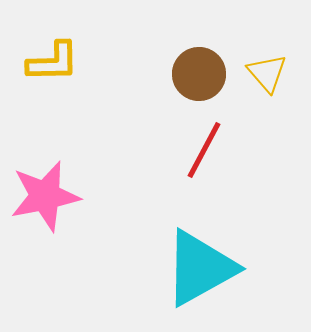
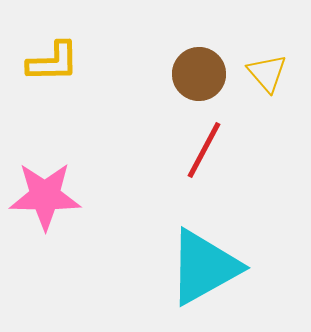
pink star: rotated 12 degrees clockwise
cyan triangle: moved 4 px right, 1 px up
